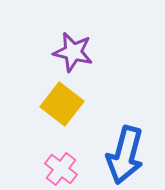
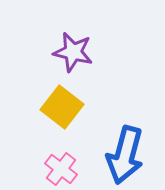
yellow square: moved 3 px down
